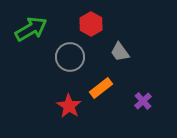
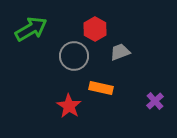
red hexagon: moved 4 px right, 5 px down
gray trapezoid: rotated 105 degrees clockwise
gray circle: moved 4 px right, 1 px up
orange rectangle: rotated 50 degrees clockwise
purple cross: moved 12 px right
